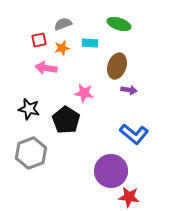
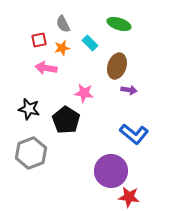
gray semicircle: rotated 96 degrees counterclockwise
cyan rectangle: rotated 42 degrees clockwise
